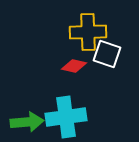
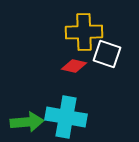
yellow cross: moved 4 px left
cyan cross: rotated 18 degrees clockwise
